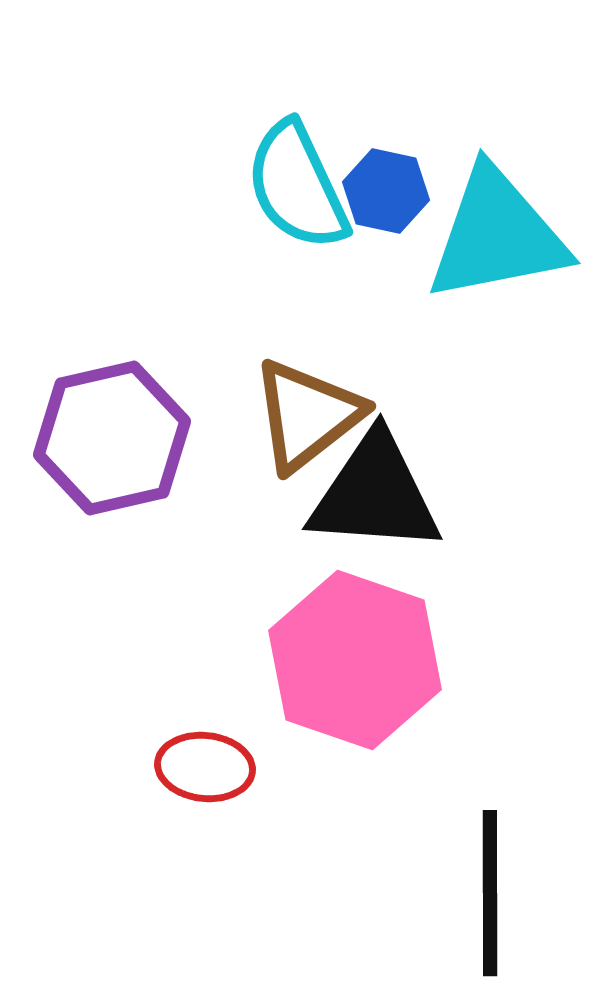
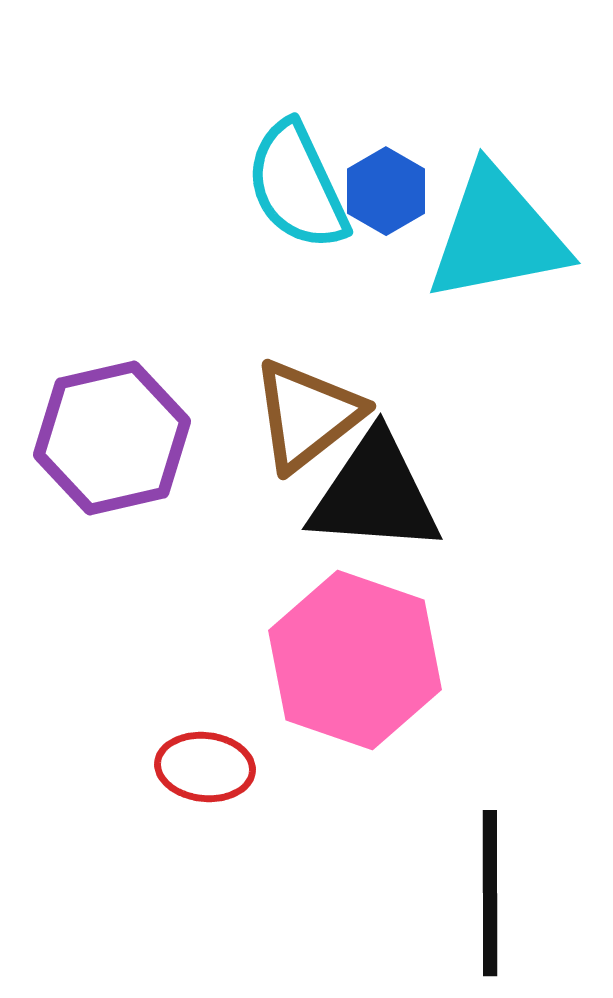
blue hexagon: rotated 18 degrees clockwise
